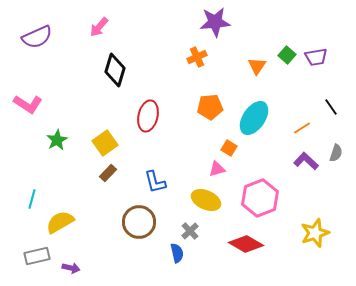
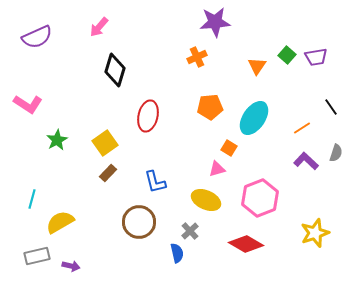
purple arrow: moved 2 px up
